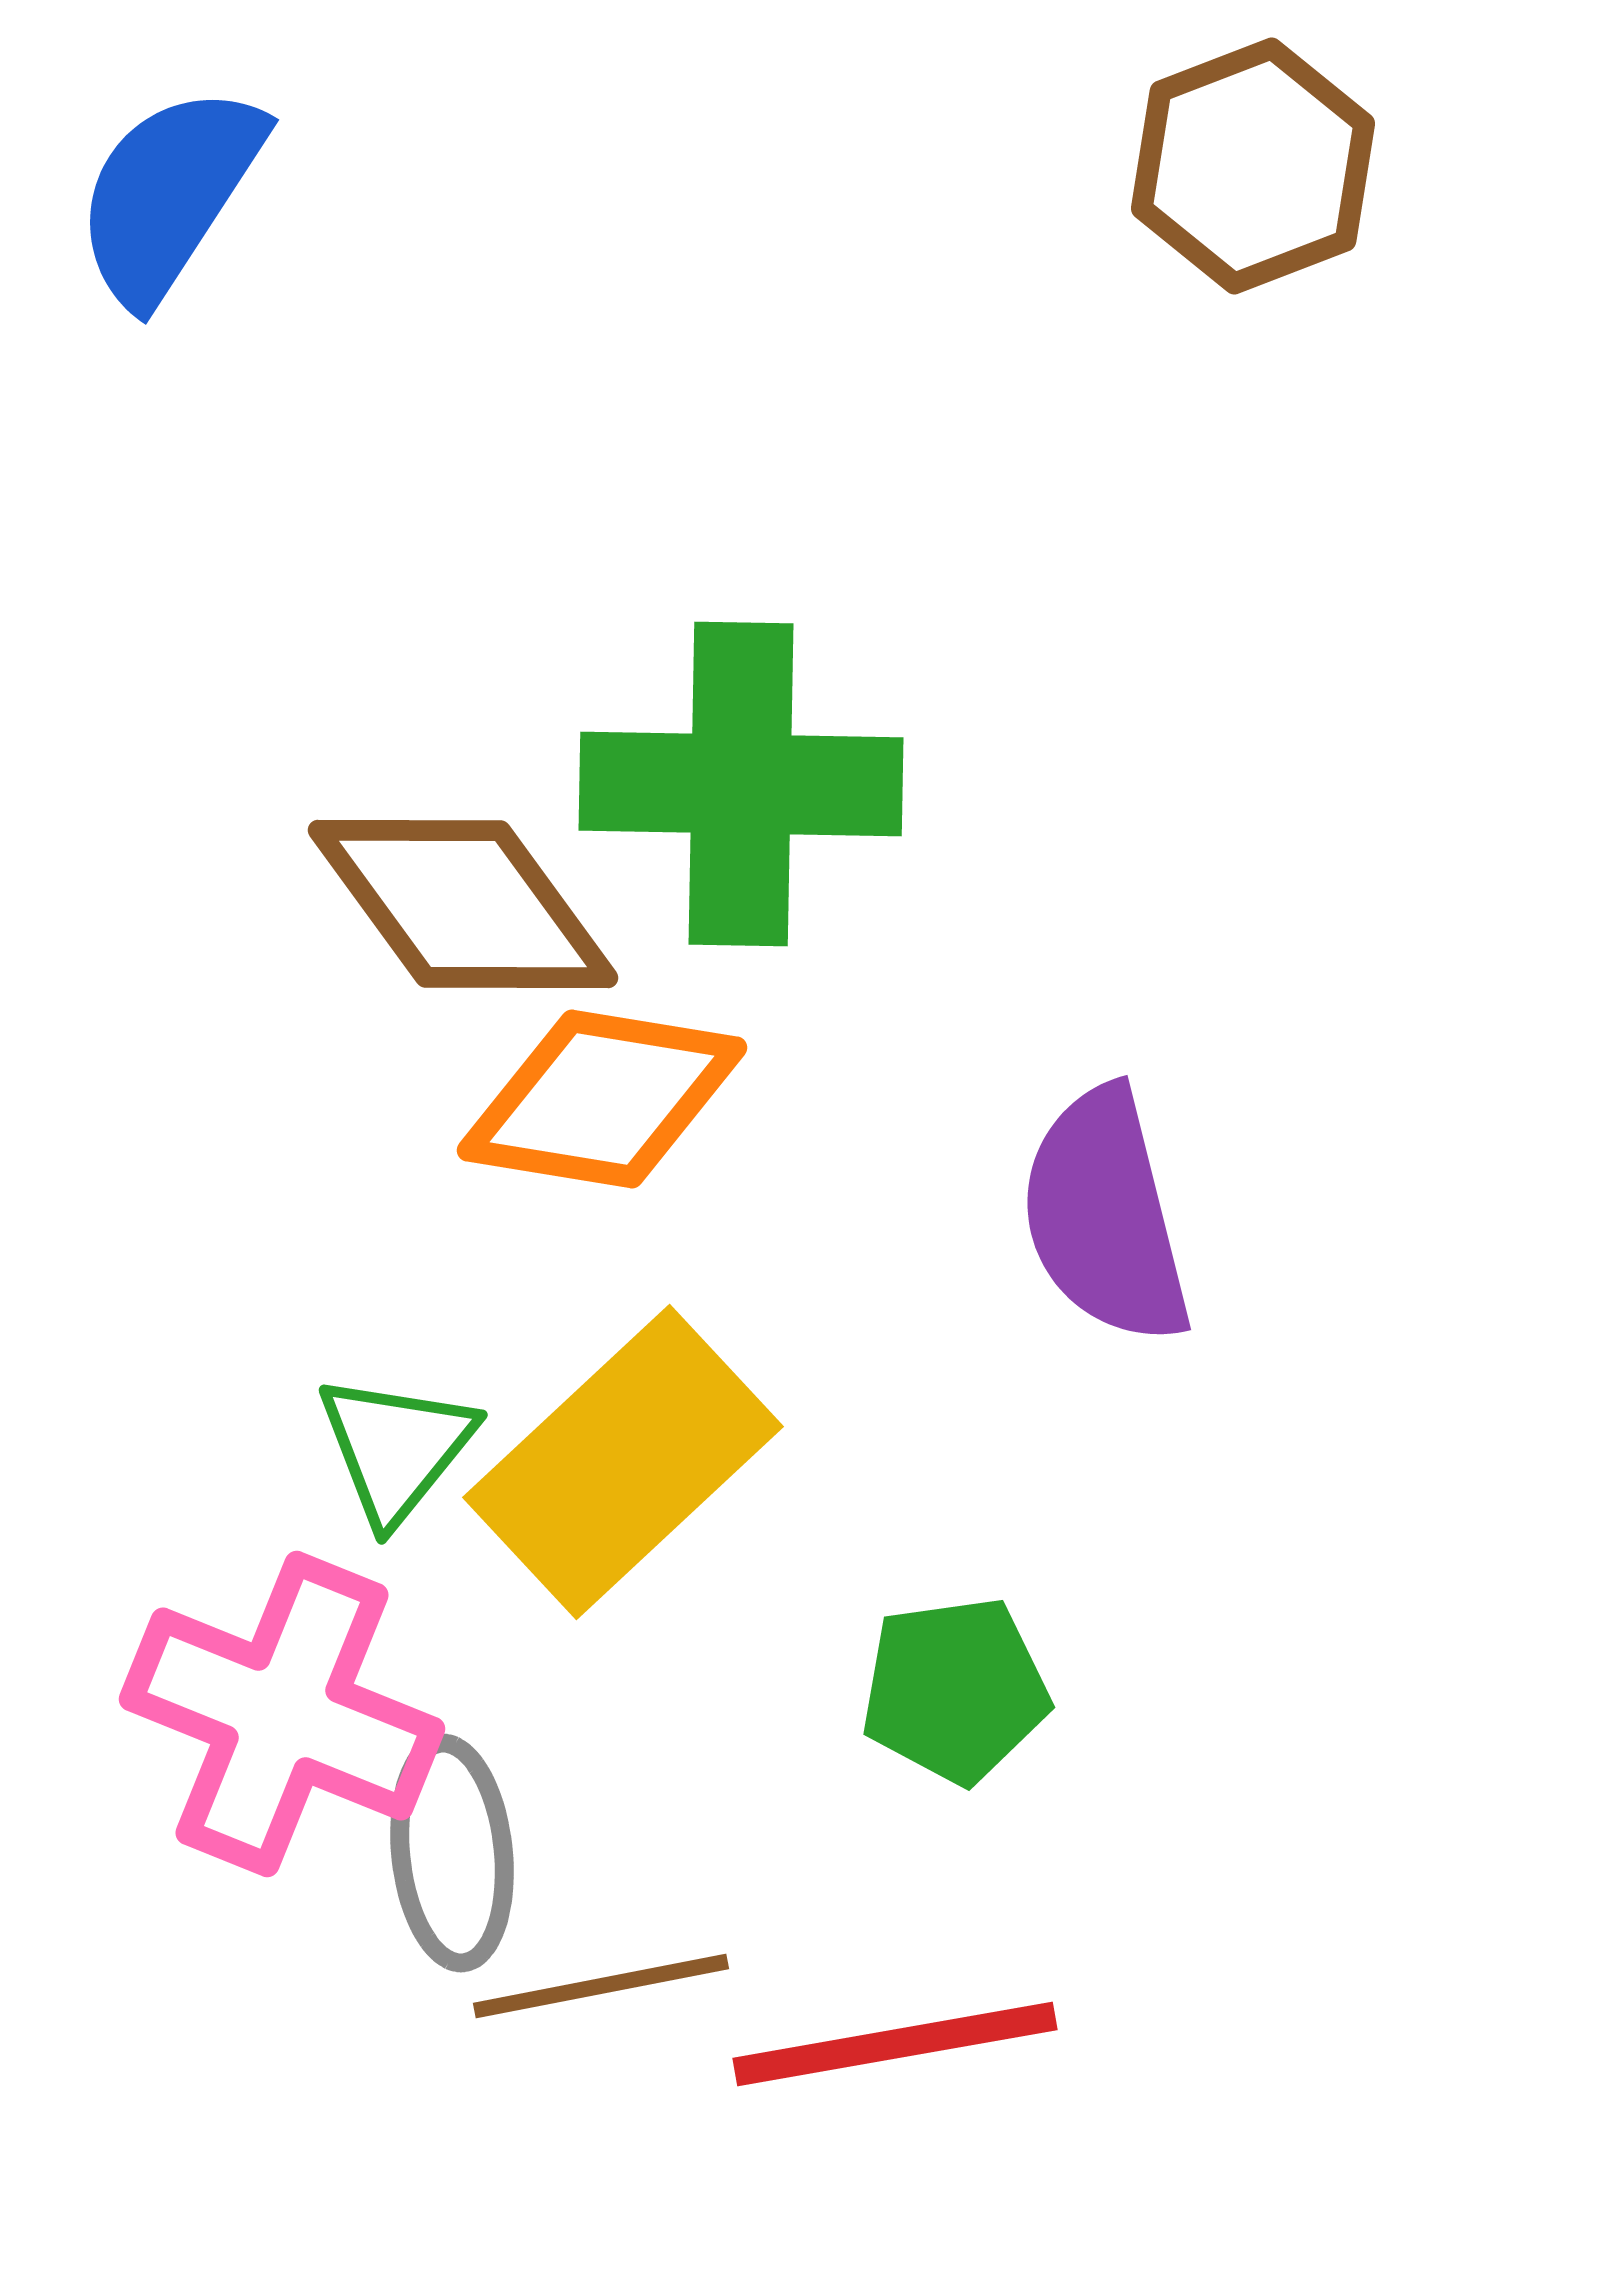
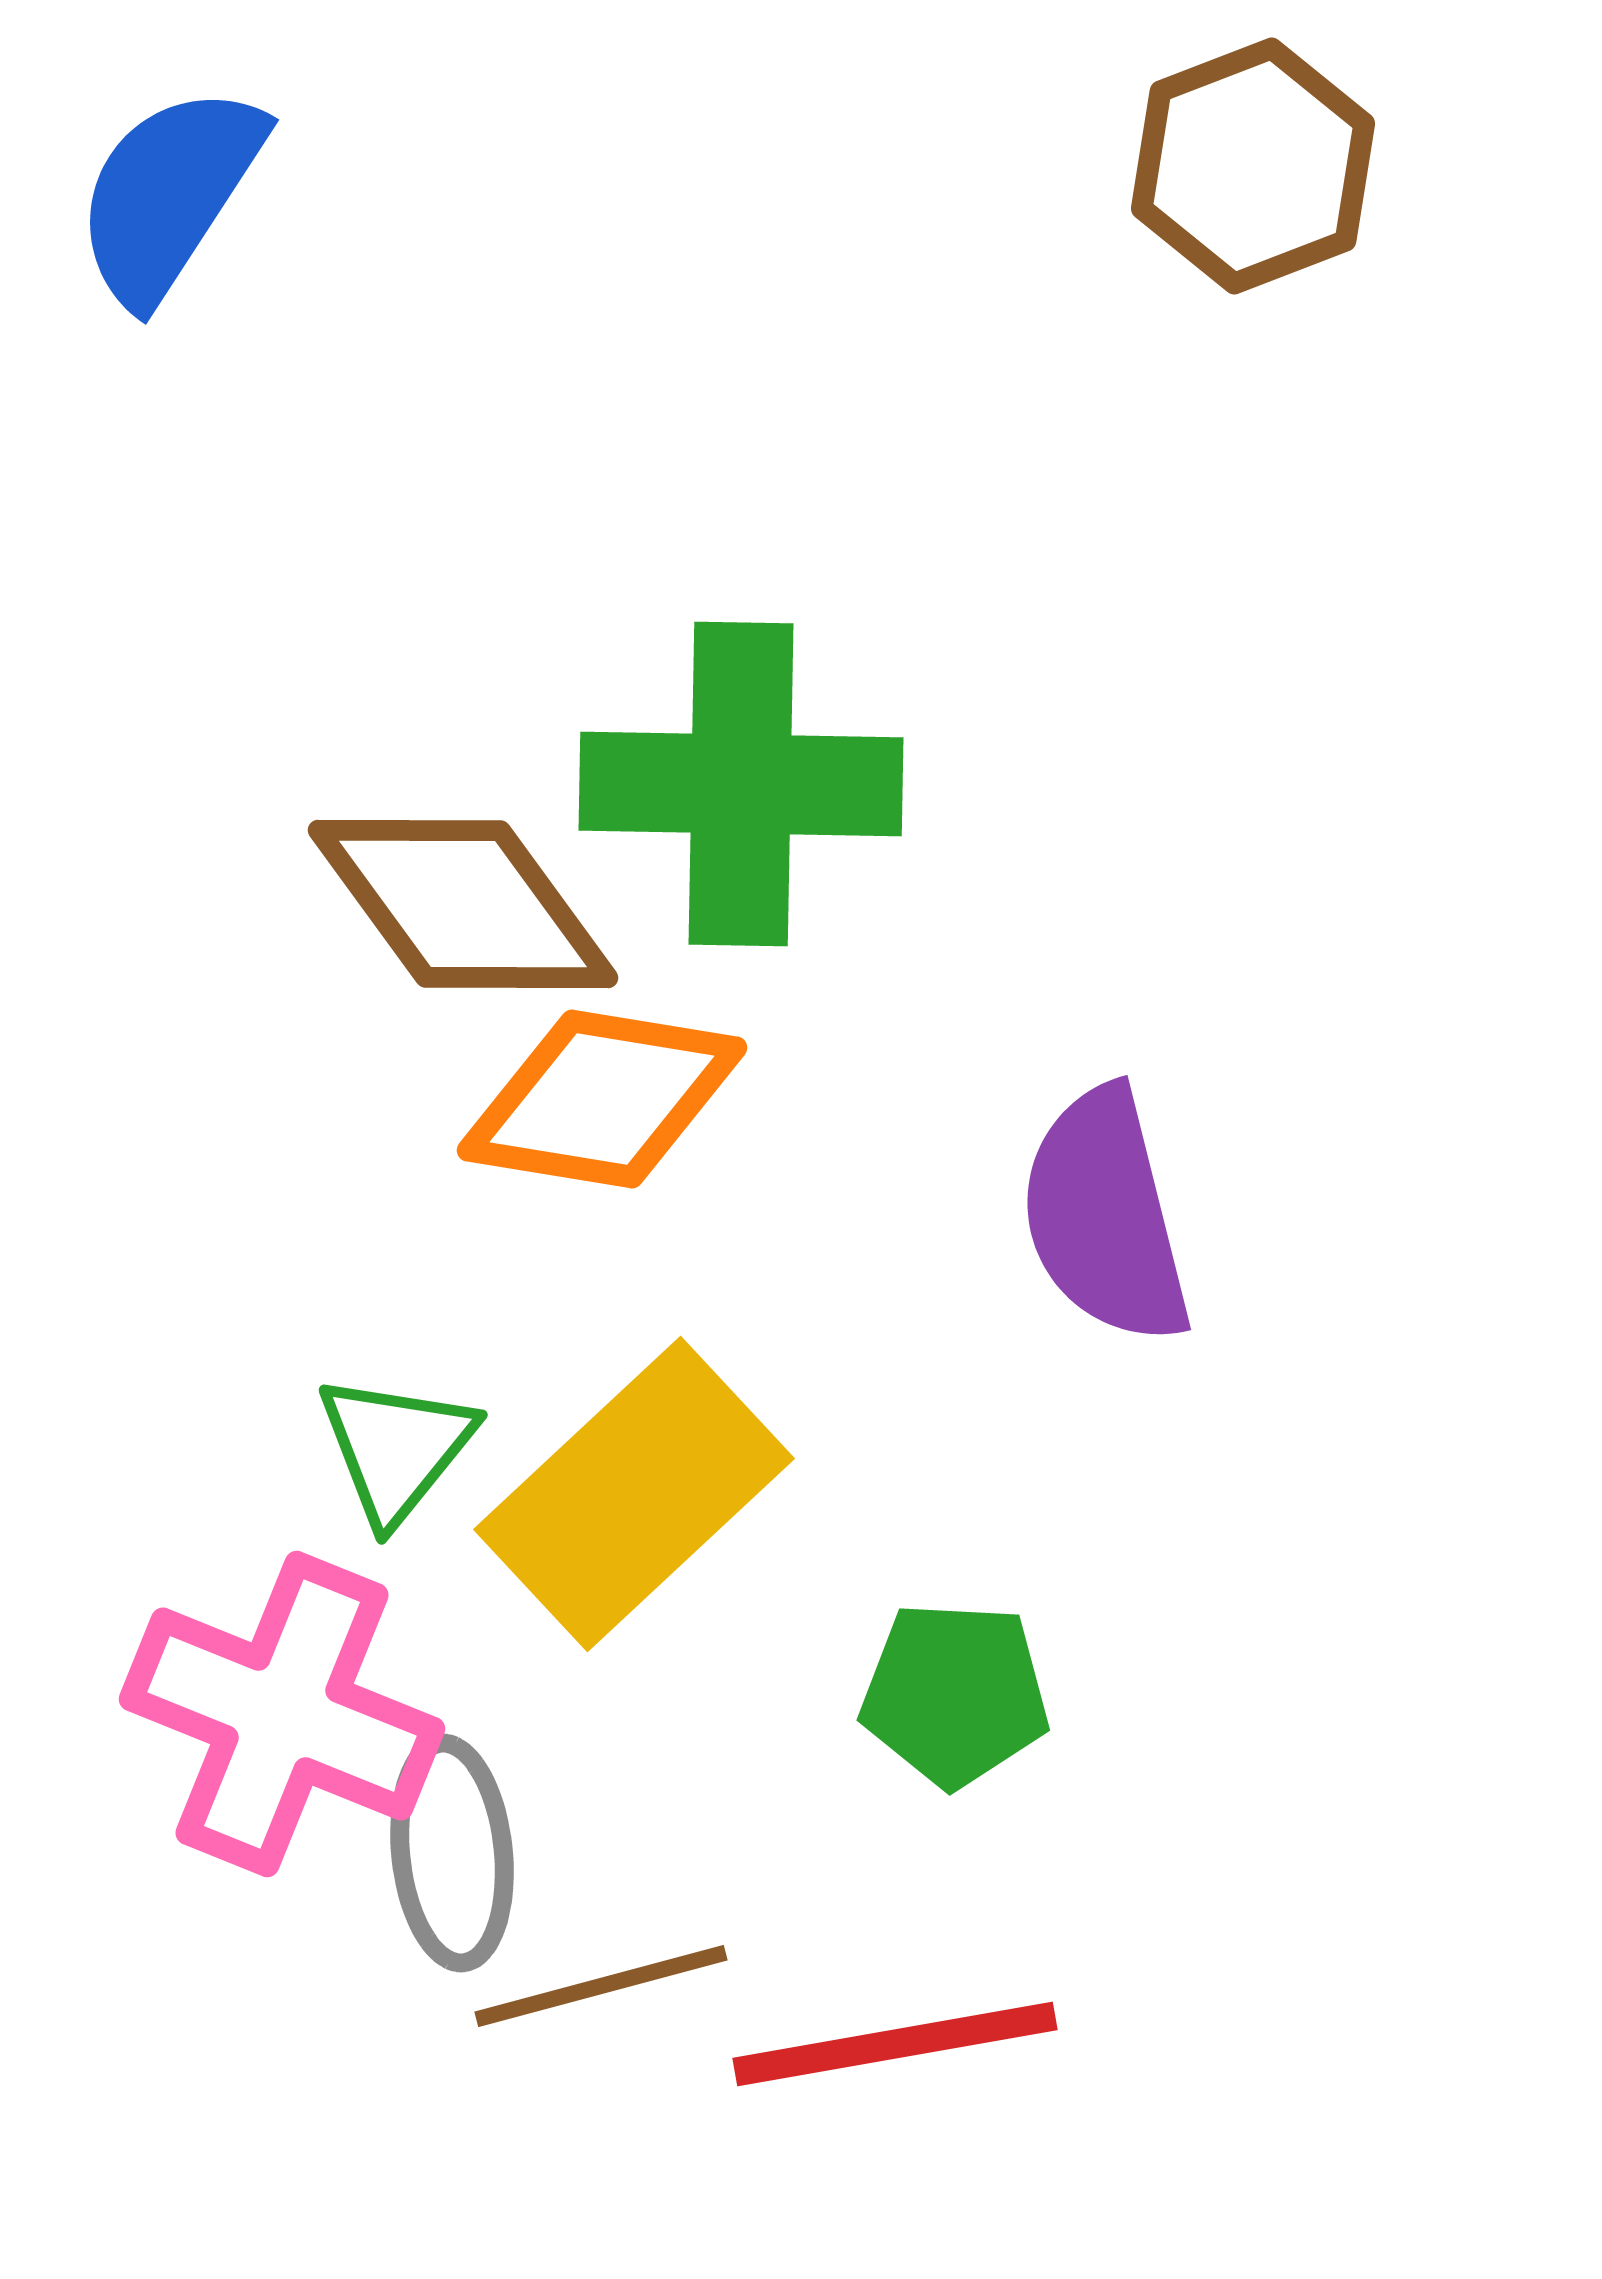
yellow rectangle: moved 11 px right, 32 px down
green pentagon: moved 4 px down; rotated 11 degrees clockwise
brown line: rotated 4 degrees counterclockwise
